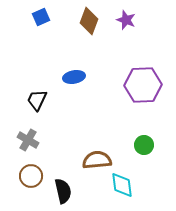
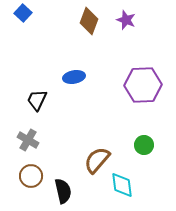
blue square: moved 18 px left, 4 px up; rotated 24 degrees counterclockwise
brown semicircle: rotated 44 degrees counterclockwise
